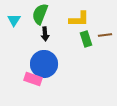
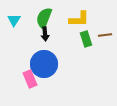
green semicircle: moved 4 px right, 4 px down
pink rectangle: moved 3 px left; rotated 48 degrees clockwise
